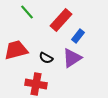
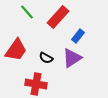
red rectangle: moved 3 px left, 3 px up
red trapezoid: rotated 140 degrees clockwise
